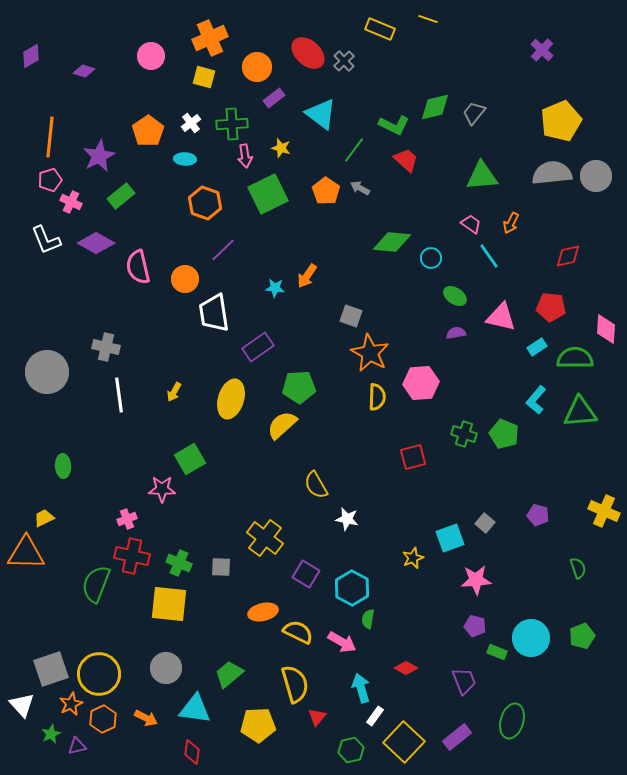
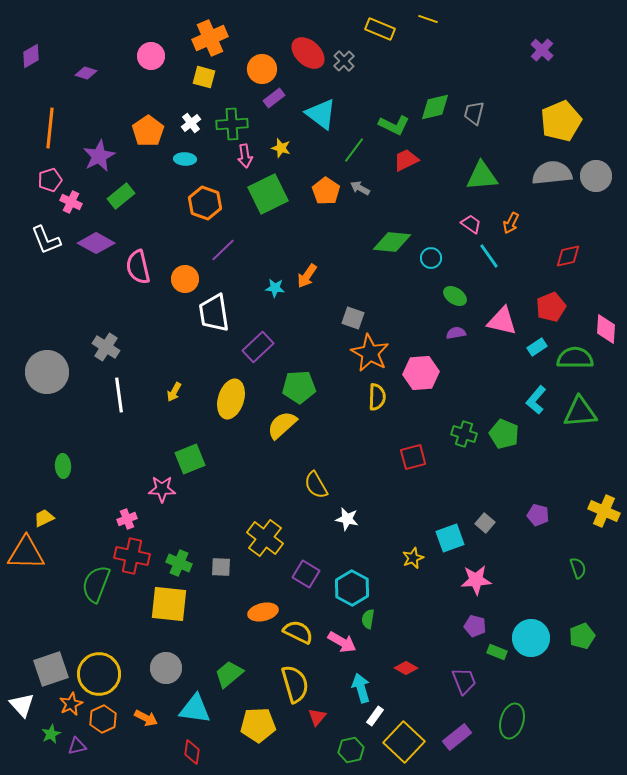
orange circle at (257, 67): moved 5 px right, 2 px down
purple diamond at (84, 71): moved 2 px right, 2 px down
gray trapezoid at (474, 113): rotated 25 degrees counterclockwise
orange line at (50, 137): moved 9 px up
red trapezoid at (406, 160): rotated 68 degrees counterclockwise
red pentagon at (551, 307): rotated 28 degrees counterclockwise
gray square at (351, 316): moved 2 px right, 2 px down
pink triangle at (501, 317): moved 1 px right, 4 px down
gray cross at (106, 347): rotated 20 degrees clockwise
purple rectangle at (258, 347): rotated 8 degrees counterclockwise
pink hexagon at (421, 383): moved 10 px up
green square at (190, 459): rotated 8 degrees clockwise
